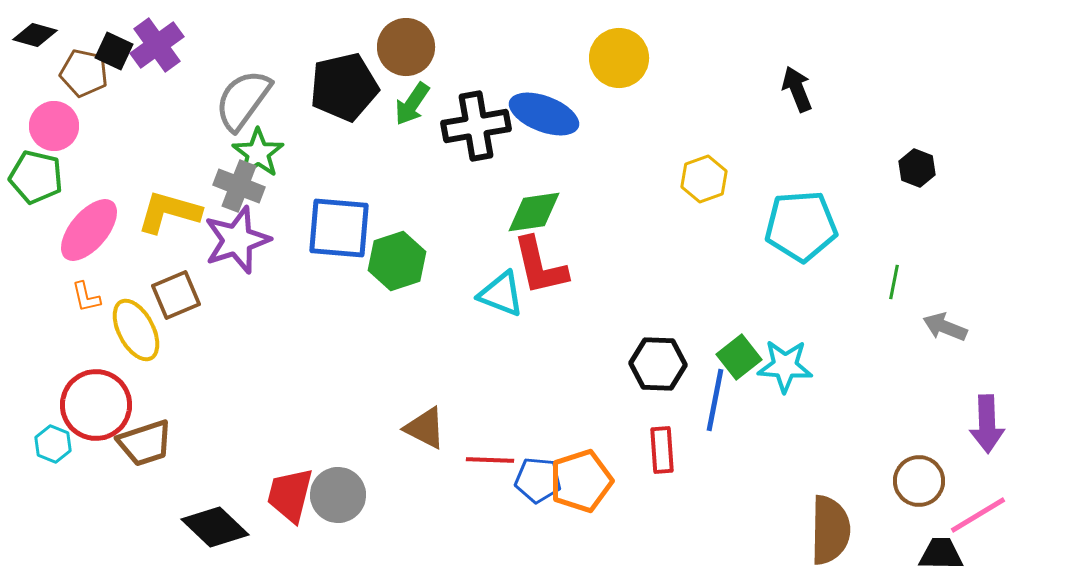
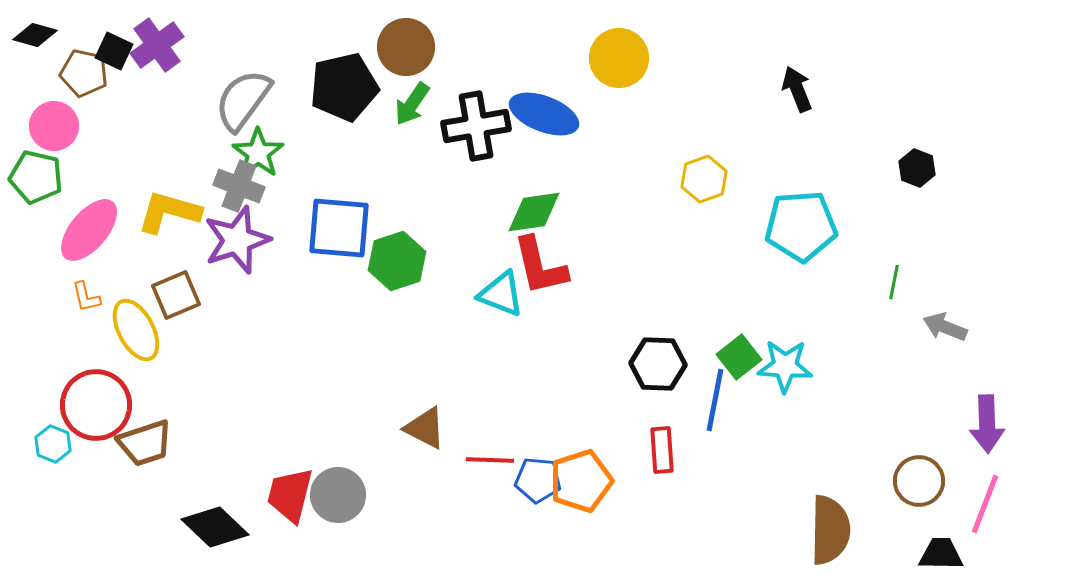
pink line at (978, 515): moved 7 px right, 11 px up; rotated 38 degrees counterclockwise
